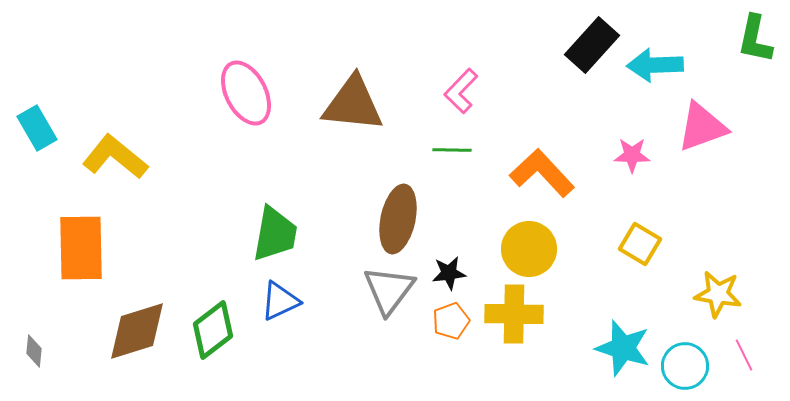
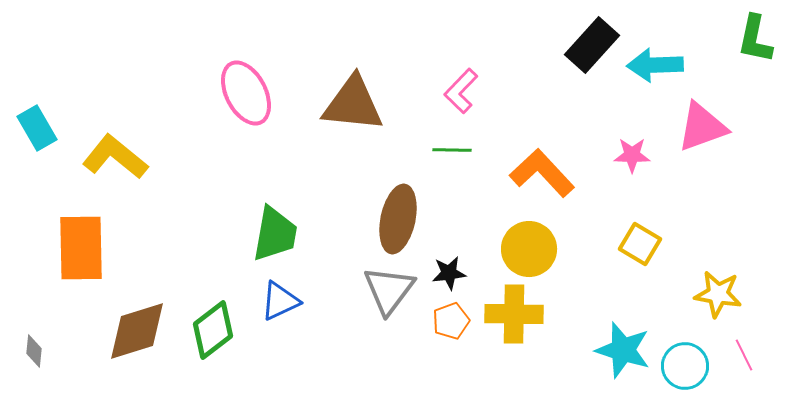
cyan star: moved 2 px down
